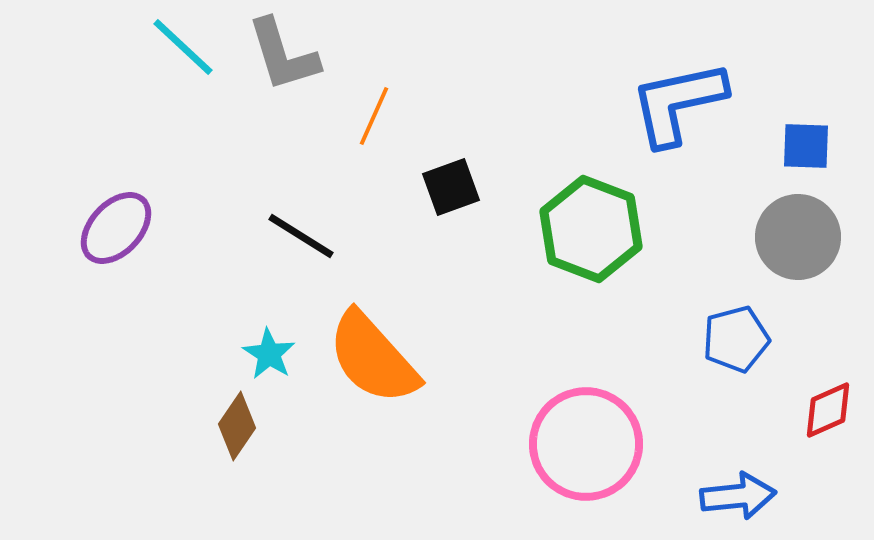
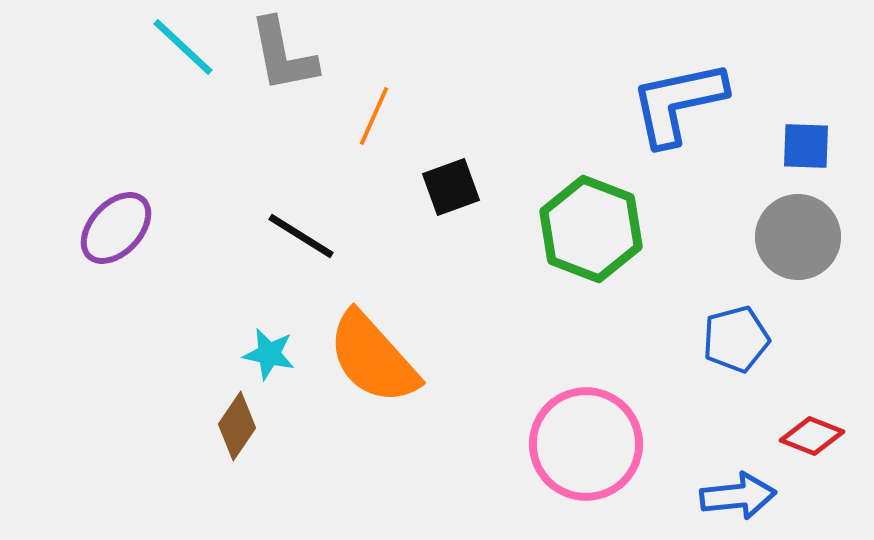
gray L-shape: rotated 6 degrees clockwise
cyan star: rotated 20 degrees counterclockwise
red diamond: moved 16 px left, 26 px down; rotated 46 degrees clockwise
